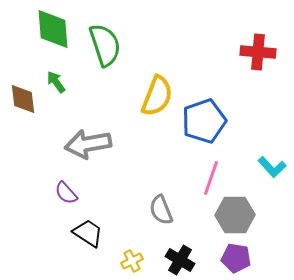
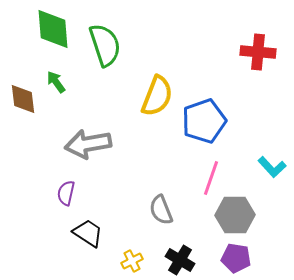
purple semicircle: rotated 55 degrees clockwise
